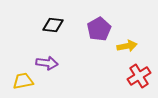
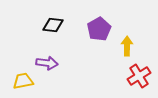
yellow arrow: rotated 78 degrees counterclockwise
